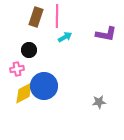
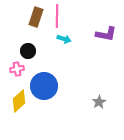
cyan arrow: moved 1 px left, 2 px down; rotated 48 degrees clockwise
black circle: moved 1 px left, 1 px down
yellow diamond: moved 5 px left, 8 px down; rotated 15 degrees counterclockwise
gray star: rotated 24 degrees counterclockwise
